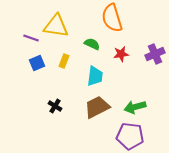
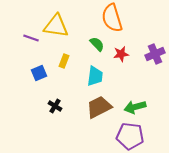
green semicircle: moved 5 px right; rotated 21 degrees clockwise
blue square: moved 2 px right, 10 px down
brown trapezoid: moved 2 px right
